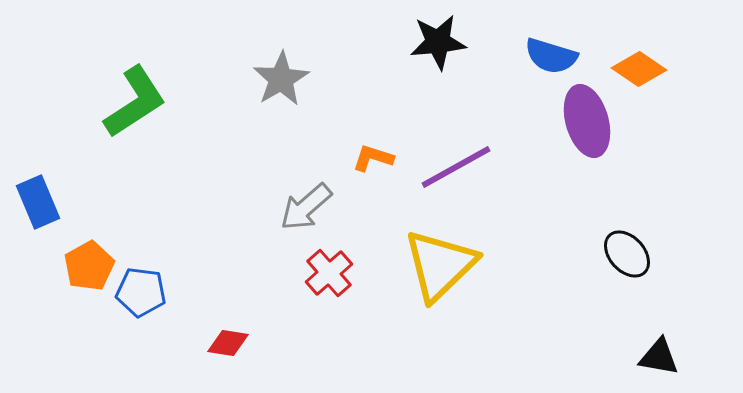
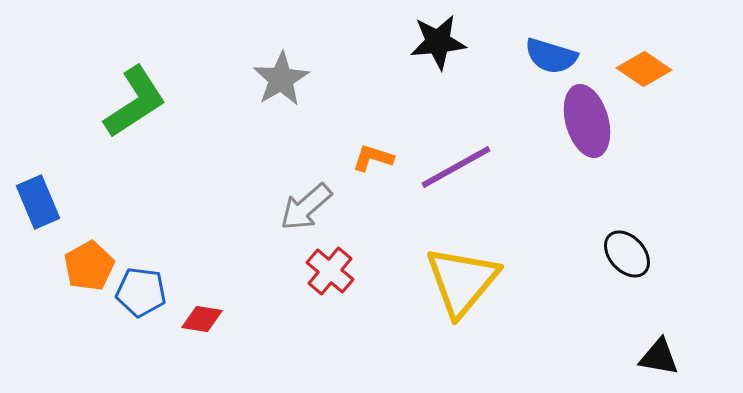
orange diamond: moved 5 px right
yellow triangle: moved 22 px right, 16 px down; rotated 6 degrees counterclockwise
red cross: moved 1 px right, 2 px up; rotated 9 degrees counterclockwise
red diamond: moved 26 px left, 24 px up
